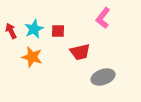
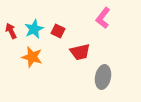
red square: rotated 24 degrees clockwise
gray ellipse: rotated 60 degrees counterclockwise
